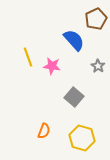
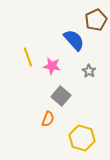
brown pentagon: moved 1 px down
gray star: moved 9 px left, 5 px down
gray square: moved 13 px left, 1 px up
orange semicircle: moved 4 px right, 12 px up
